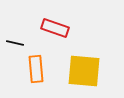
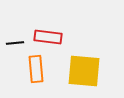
red rectangle: moved 7 px left, 9 px down; rotated 12 degrees counterclockwise
black line: rotated 18 degrees counterclockwise
